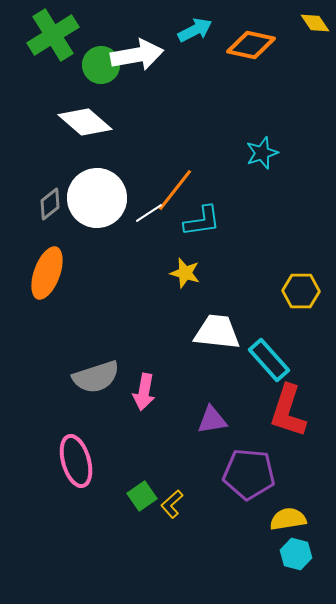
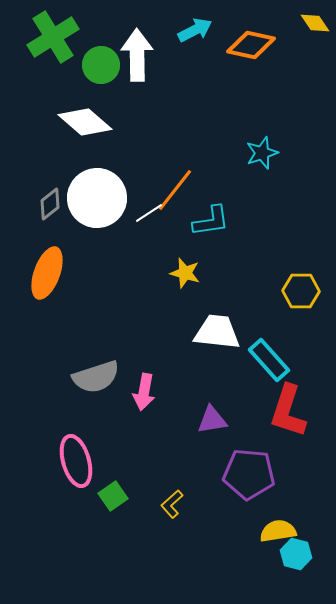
green cross: moved 2 px down
white arrow: rotated 81 degrees counterclockwise
cyan L-shape: moved 9 px right
green square: moved 29 px left
yellow semicircle: moved 10 px left, 12 px down
